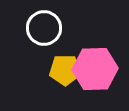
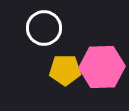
pink hexagon: moved 7 px right, 2 px up
